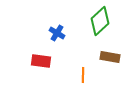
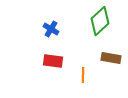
blue cross: moved 6 px left, 4 px up
brown rectangle: moved 1 px right, 1 px down
red rectangle: moved 12 px right
